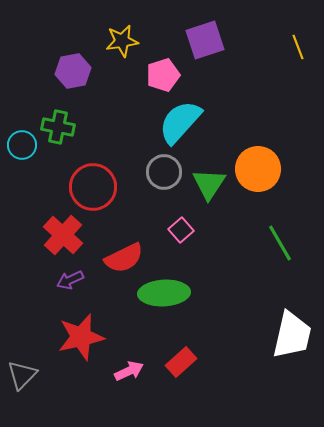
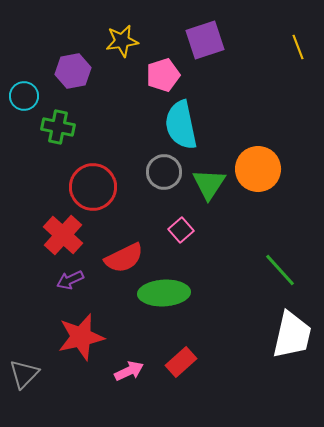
cyan semicircle: moved 1 px right, 3 px down; rotated 54 degrees counterclockwise
cyan circle: moved 2 px right, 49 px up
green line: moved 27 px down; rotated 12 degrees counterclockwise
gray triangle: moved 2 px right, 1 px up
